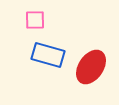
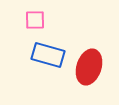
red ellipse: moved 2 px left; rotated 16 degrees counterclockwise
